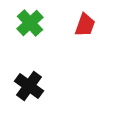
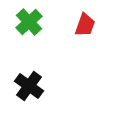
green cross: moved 1 px left, 1 px up
